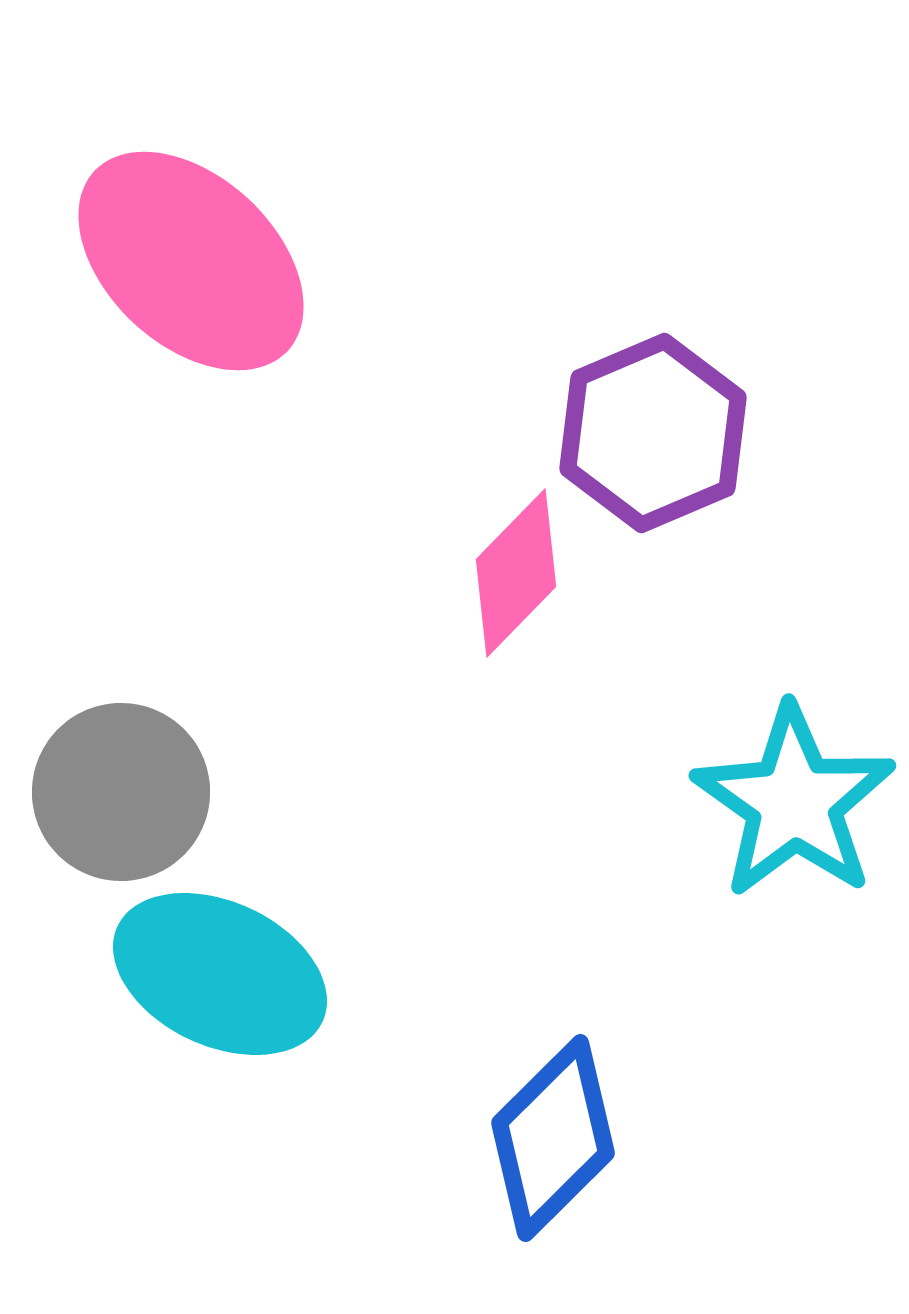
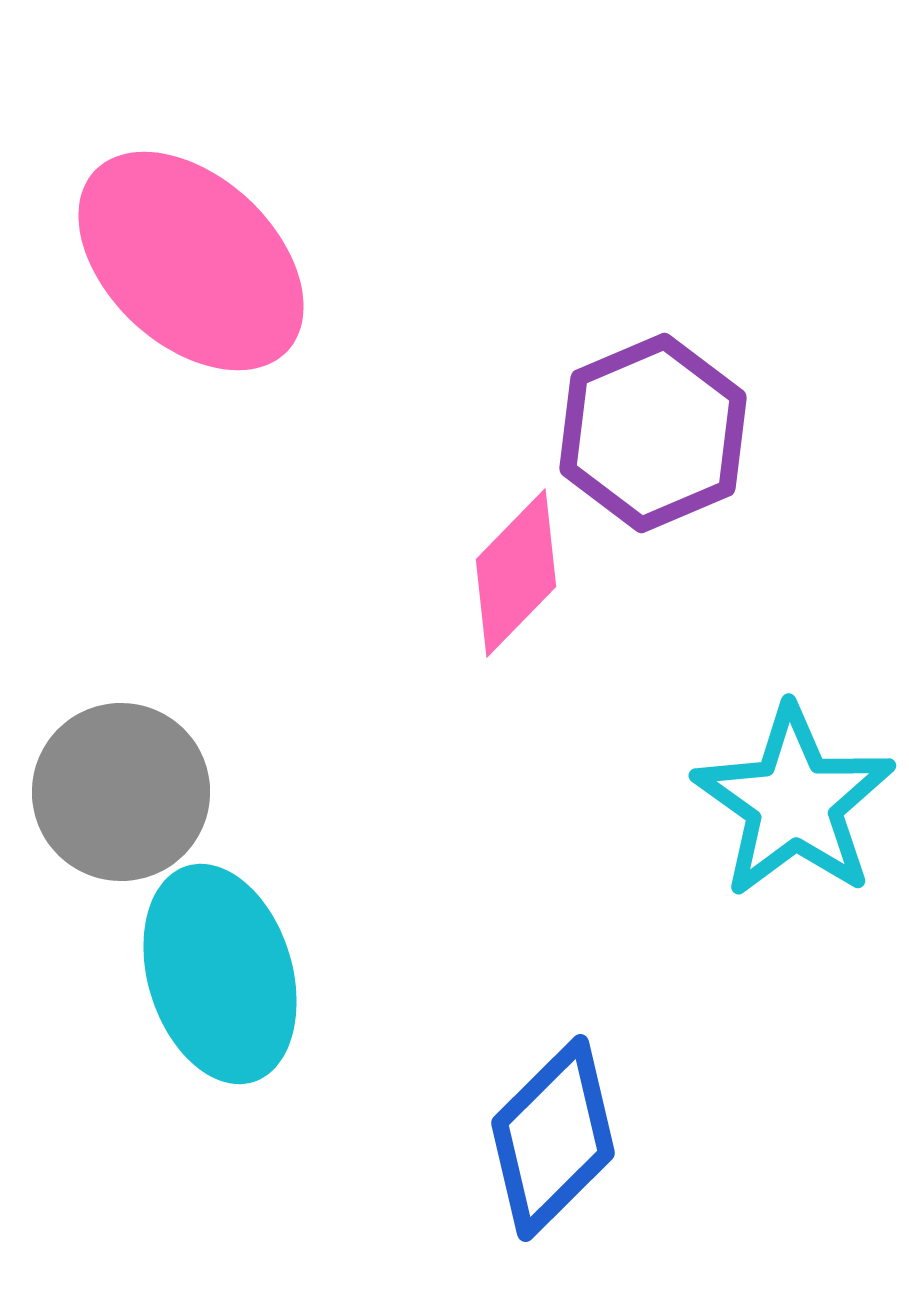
cyan ellipse: rotated 48 degrees clockwise
